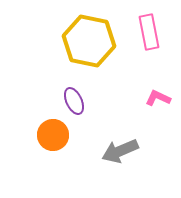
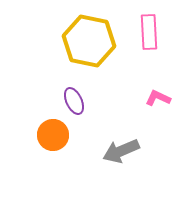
pink rectangle: rotated 8 degrees clockwise
gray arrow: moved 1 px right
